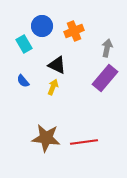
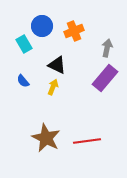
brown star: rotated 20 degrees clockwise
red line: moved 3 px right, 1 px up
